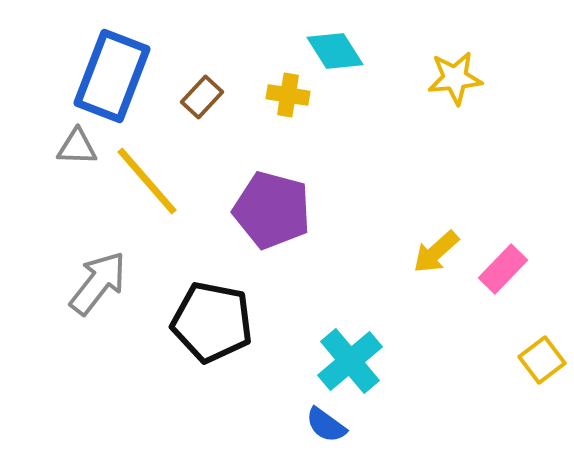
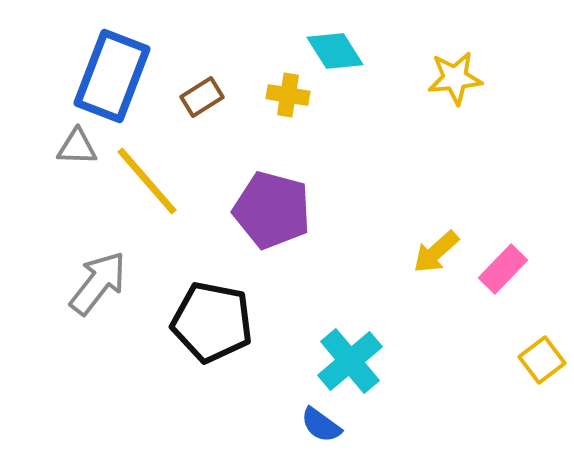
brown rectangle: rotated 15 degrees clockwise
blue semicircle: moved 5 px left
